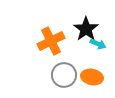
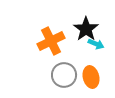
cyan arrow: moved 2 px left
orange ellipse: moved 1 px left; rotated 65 degrees clockwise
